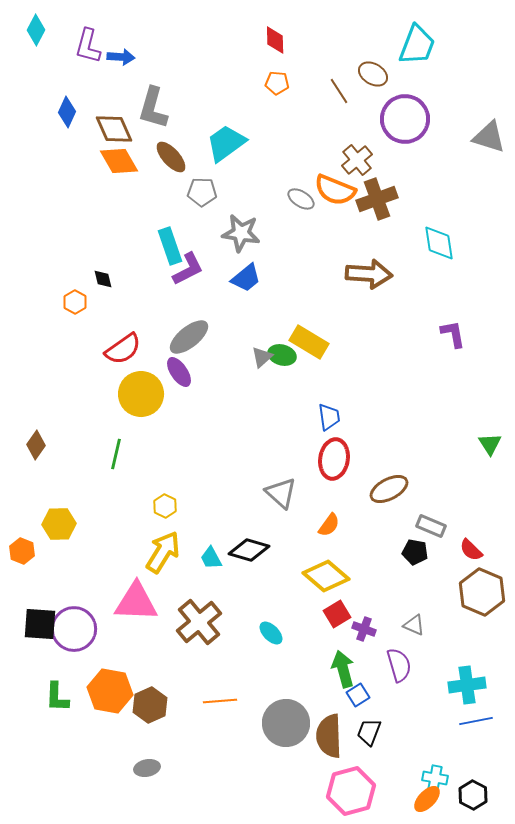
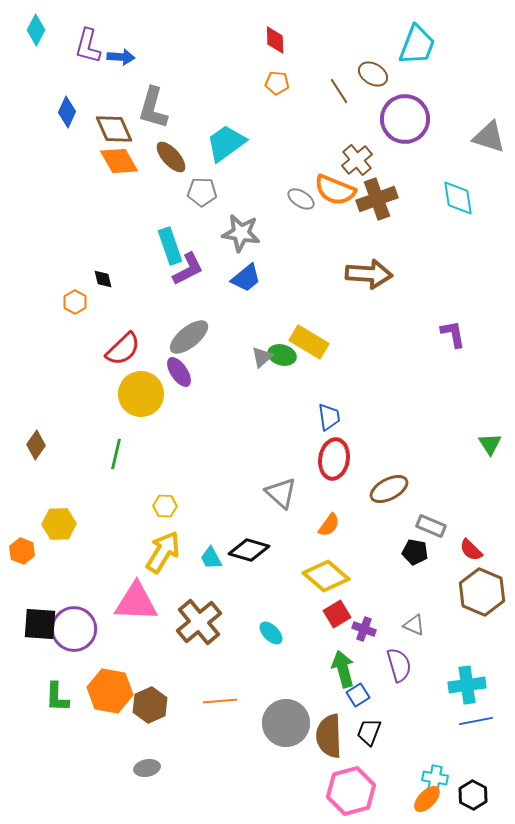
cyan diamond at (439, 243): moved 19 px right, 45 px up
red semicircle at (123, 349): rotated 9 degrees counterclockwise
yellow hexagon at (165, 506): rotated 25 degrees counterclockwise
